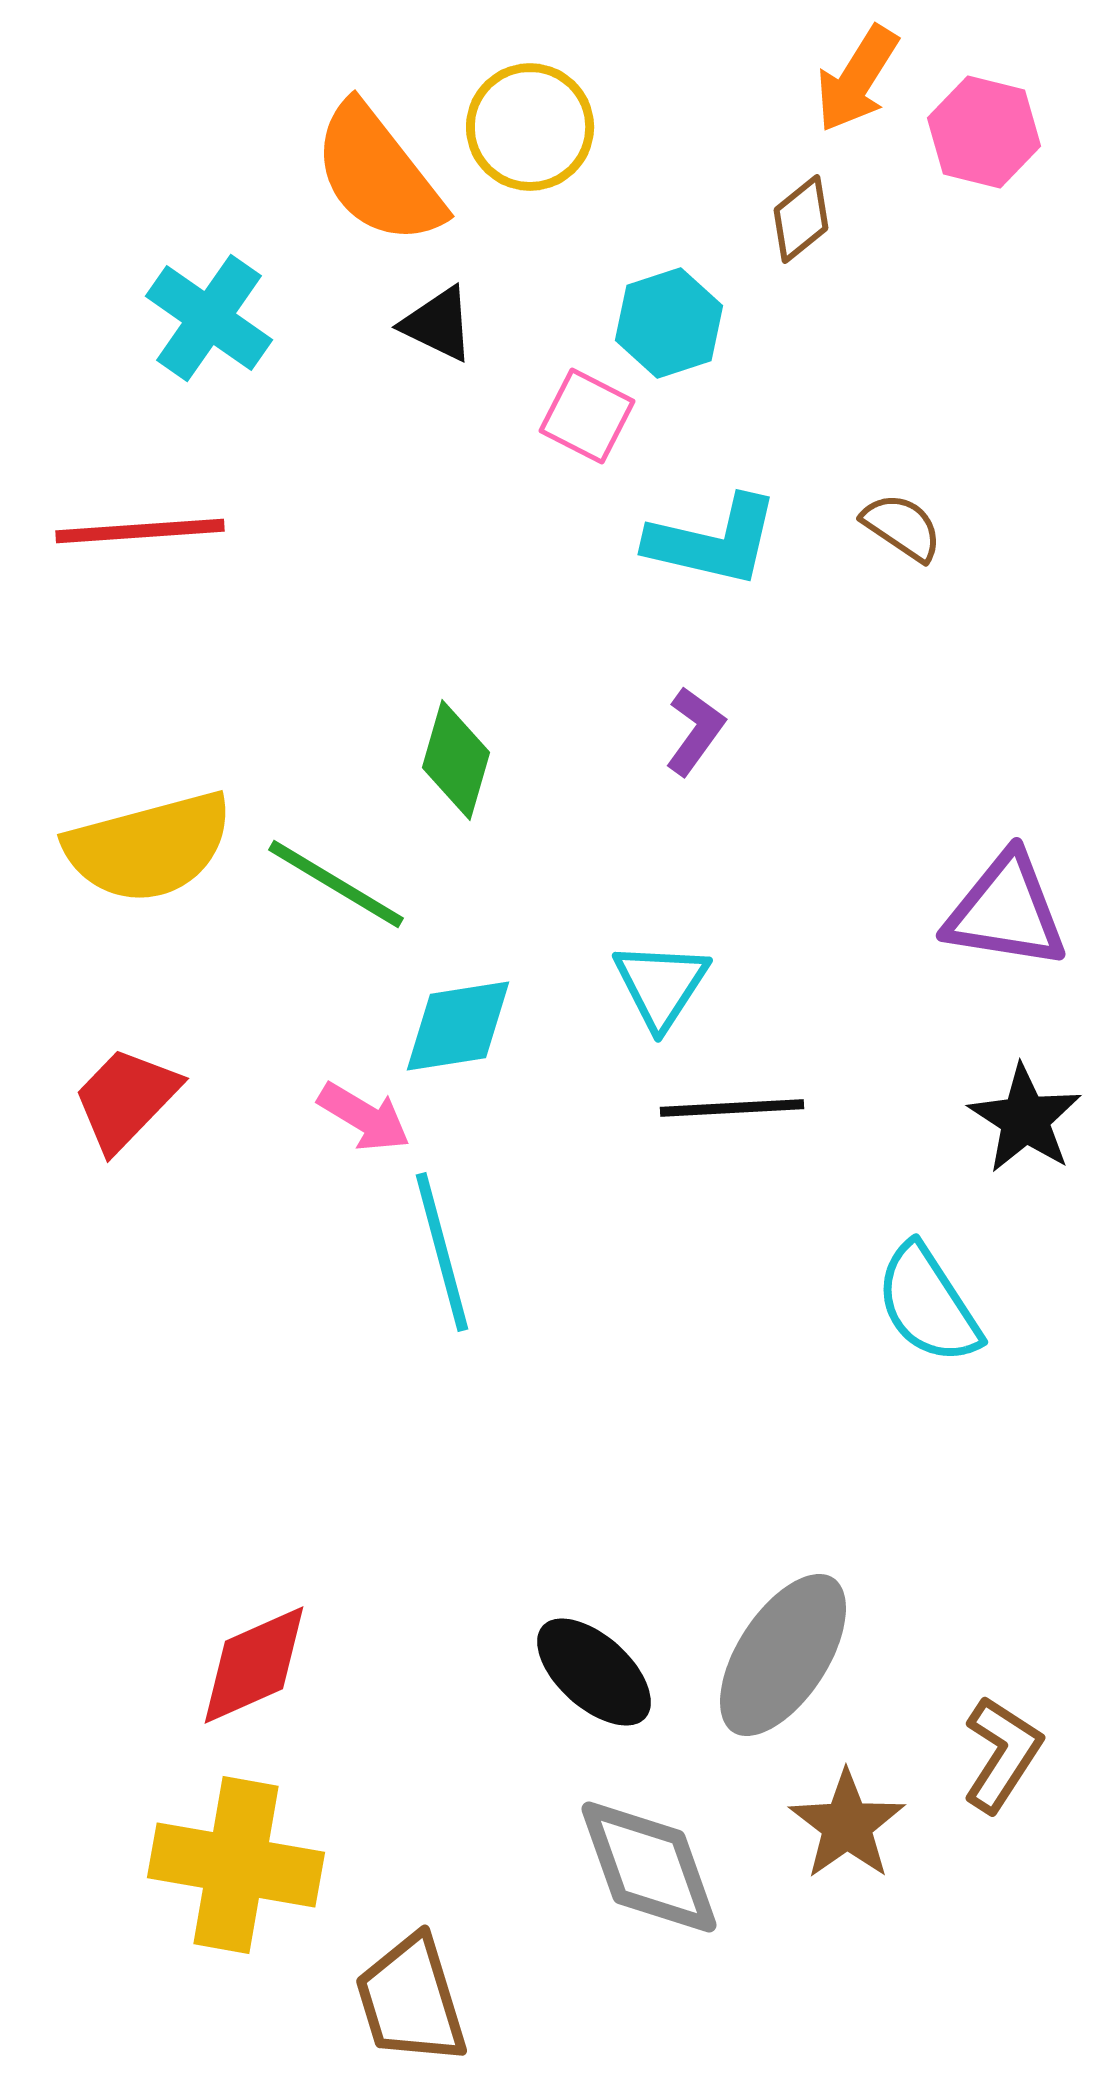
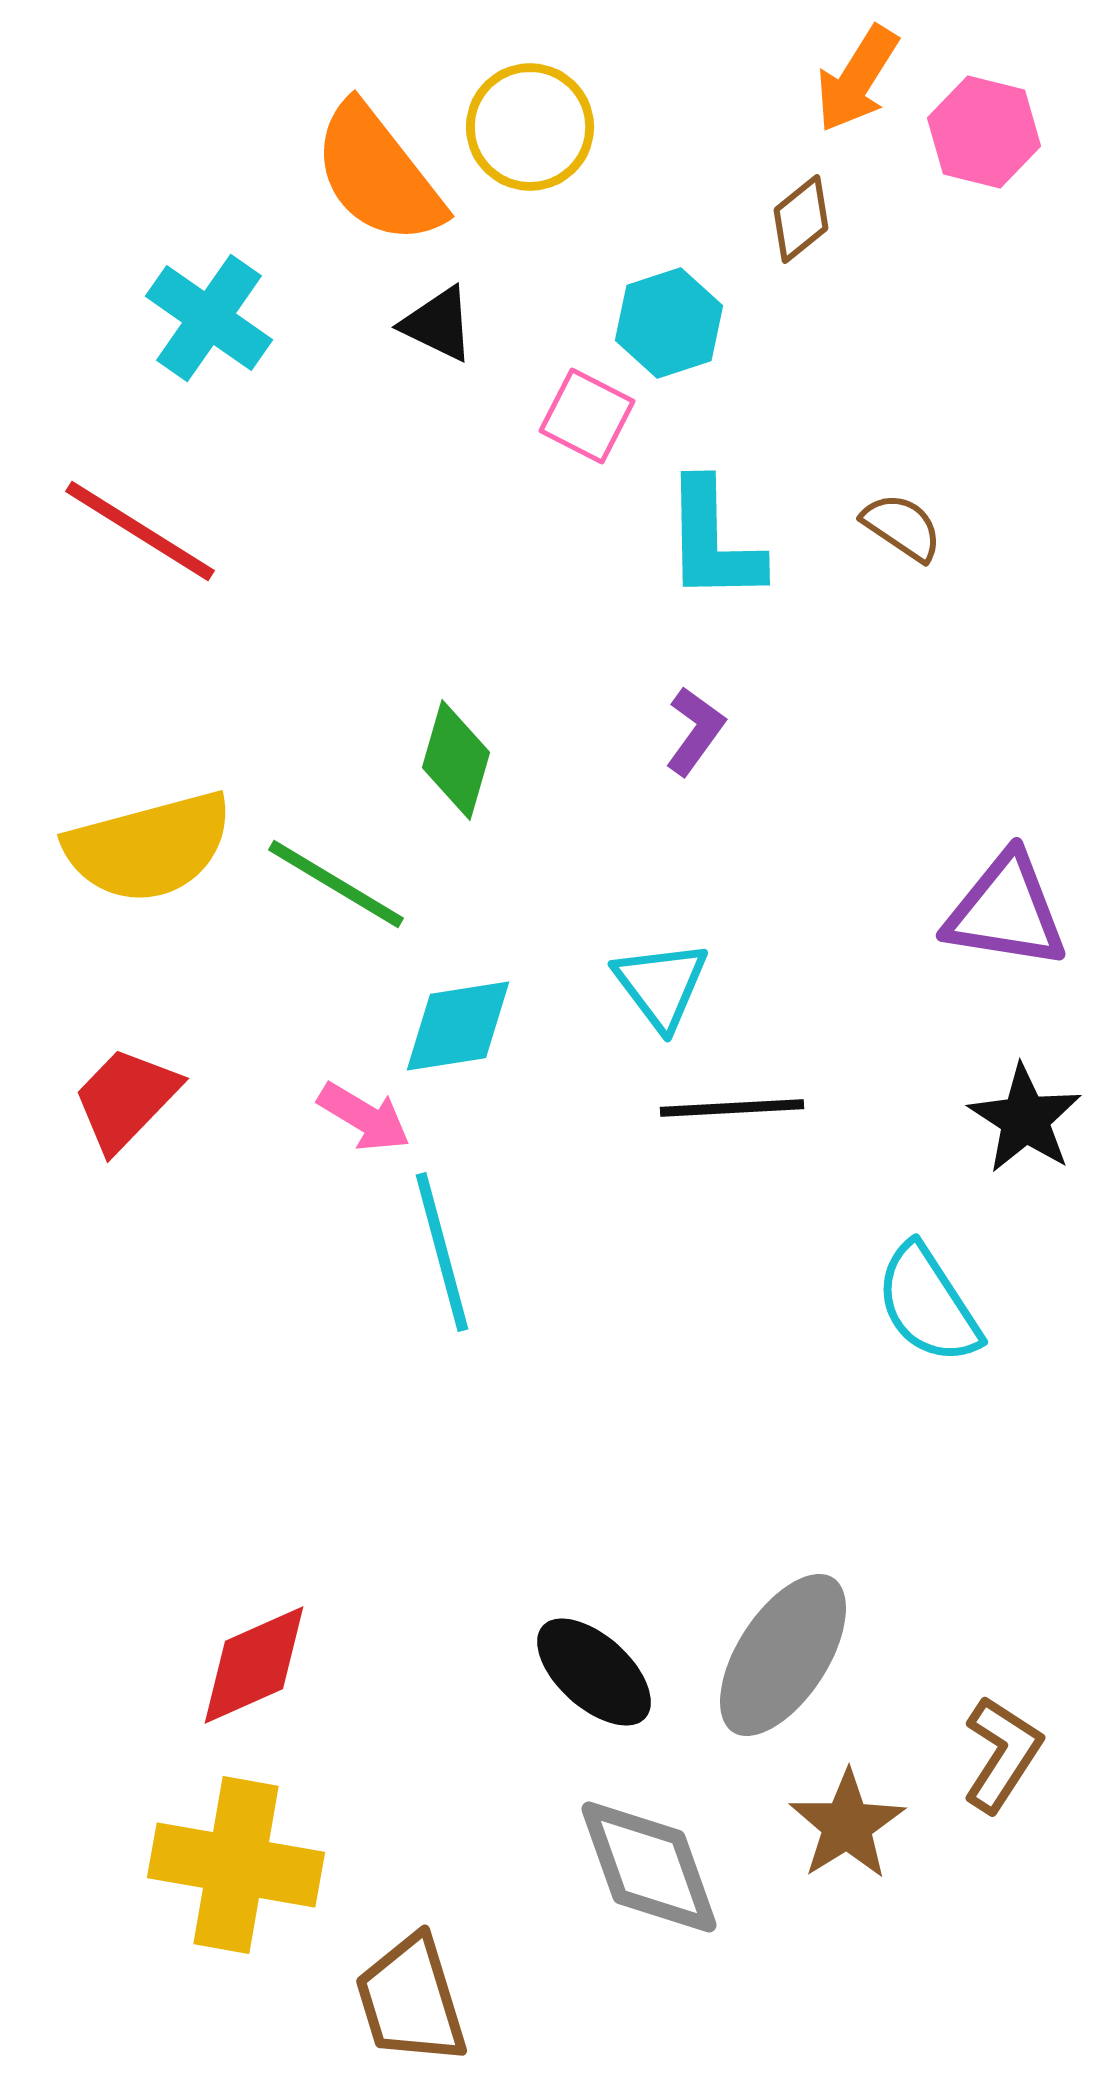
red line: rotated 36 degrees clockwise
cyan L-shape: rotated 76 degrees clockwise
cyan triangle: rotated 10 degrees counterclockwise
brown star: rotated 3 degrees clockwise
